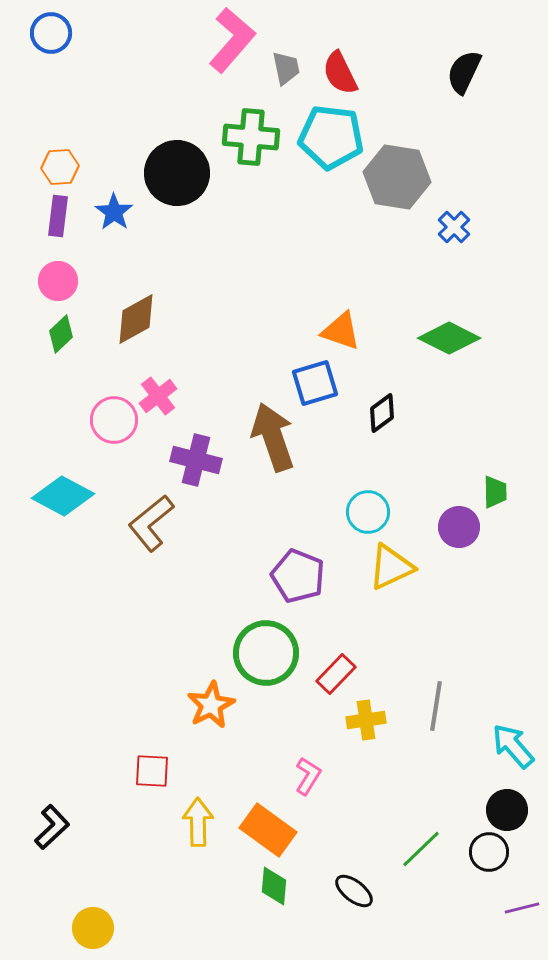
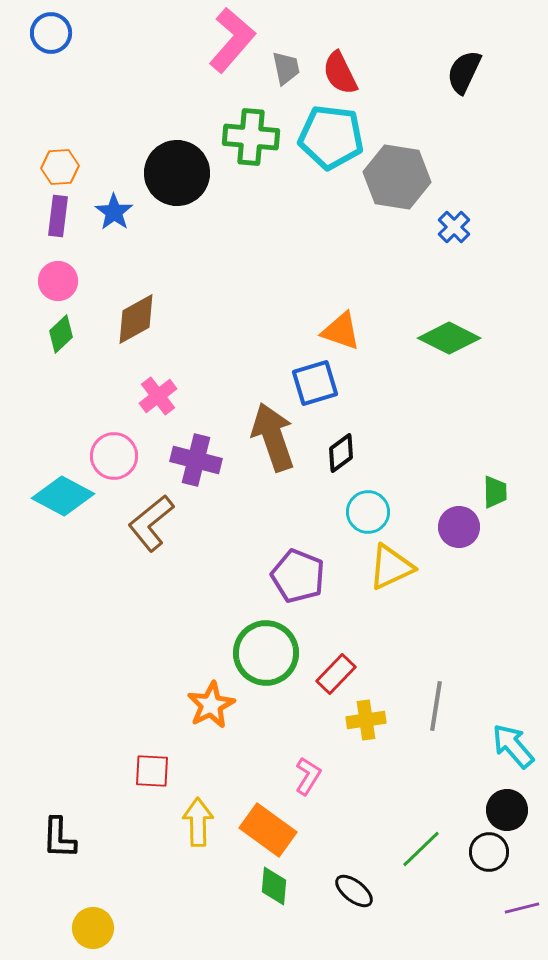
black diamond at (382, 413): moved 41 px left, 40 px down
pink circle at (114, 420): moved 36 px down
black L-shape at (52, 827): moved 7 px right, 11 px down; rotated 135 degrees clockwise
